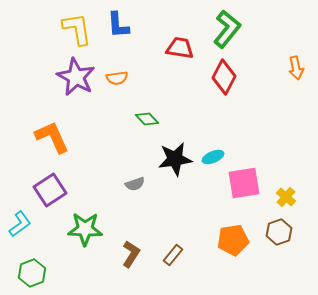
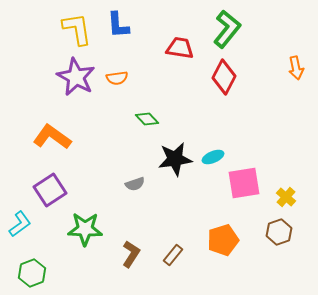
orange L-shape: rotated 30 degrees counterclockwise
orange pentagon: moved 10 px left; rotated 8 degrees counterclockwise
